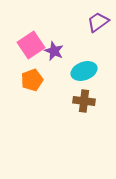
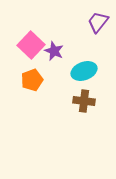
purple trapezoid: rotated 15 degrees counterclockwise
pink square: rotated 12 degrees counterclockwise
